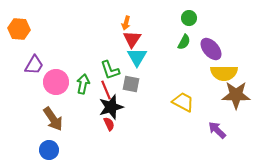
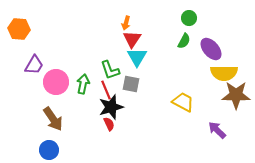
green semicircle: moved 1 px up
